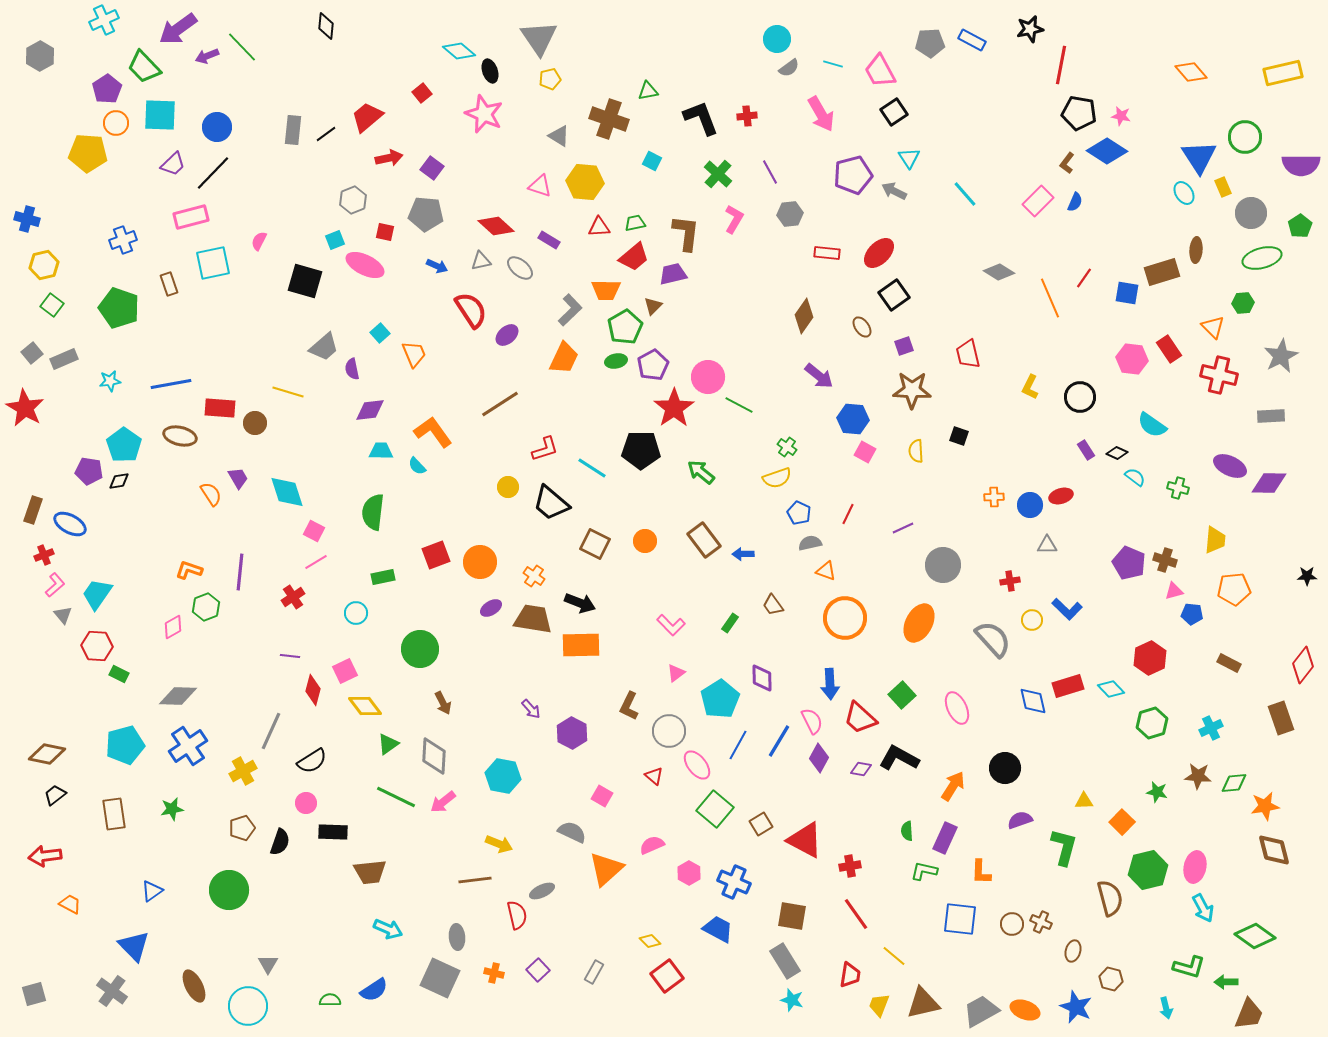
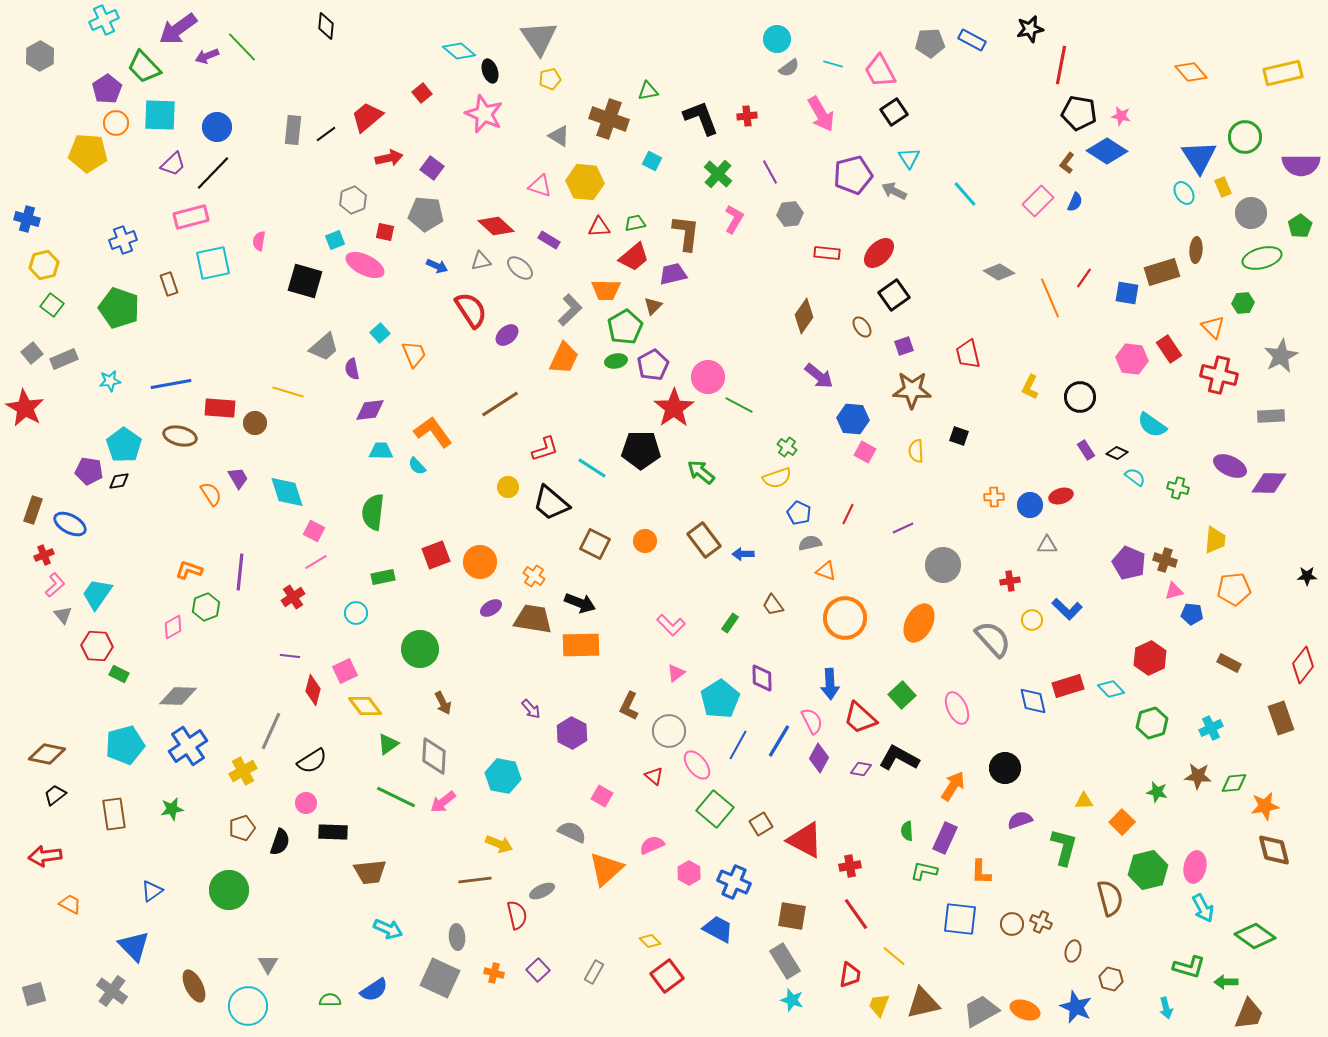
pink semicircle at (259, 241): rotated 18 degrees counterclockwise
